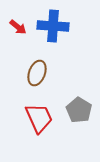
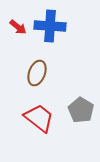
blue cross: moved 3 px left
gray pentagon: moved 2 px right
red trapezoid: rotated 28 degrees counterclockwise
